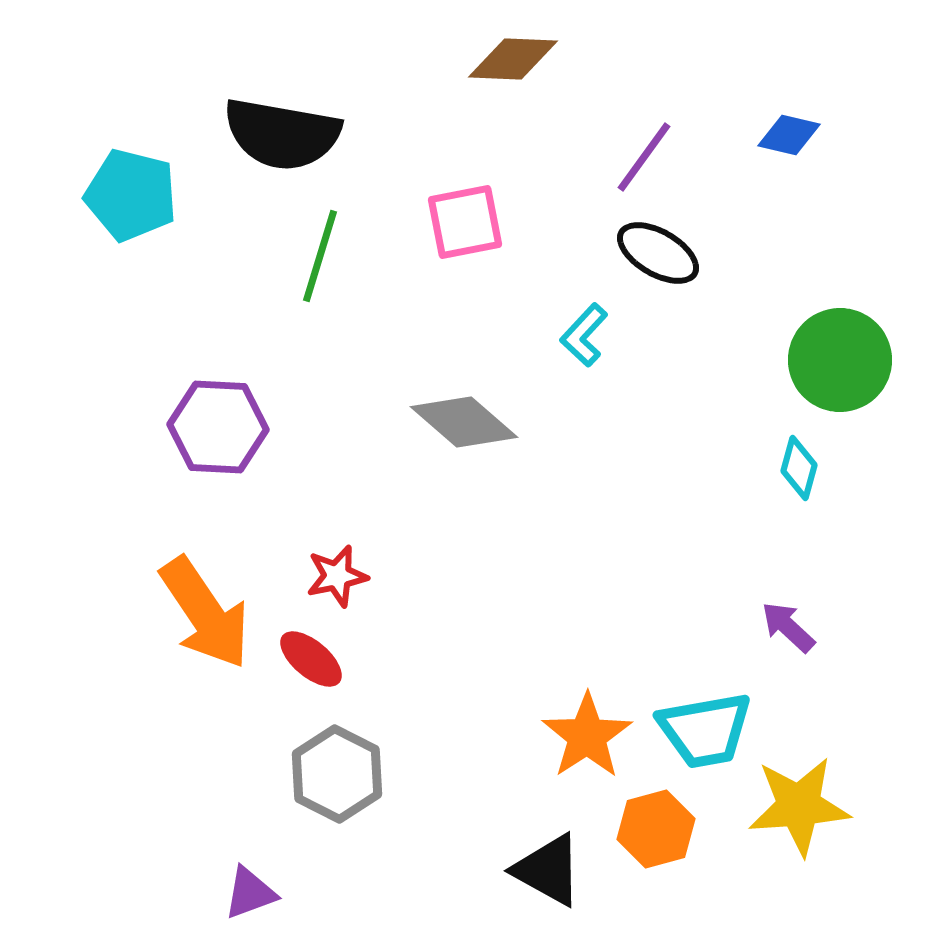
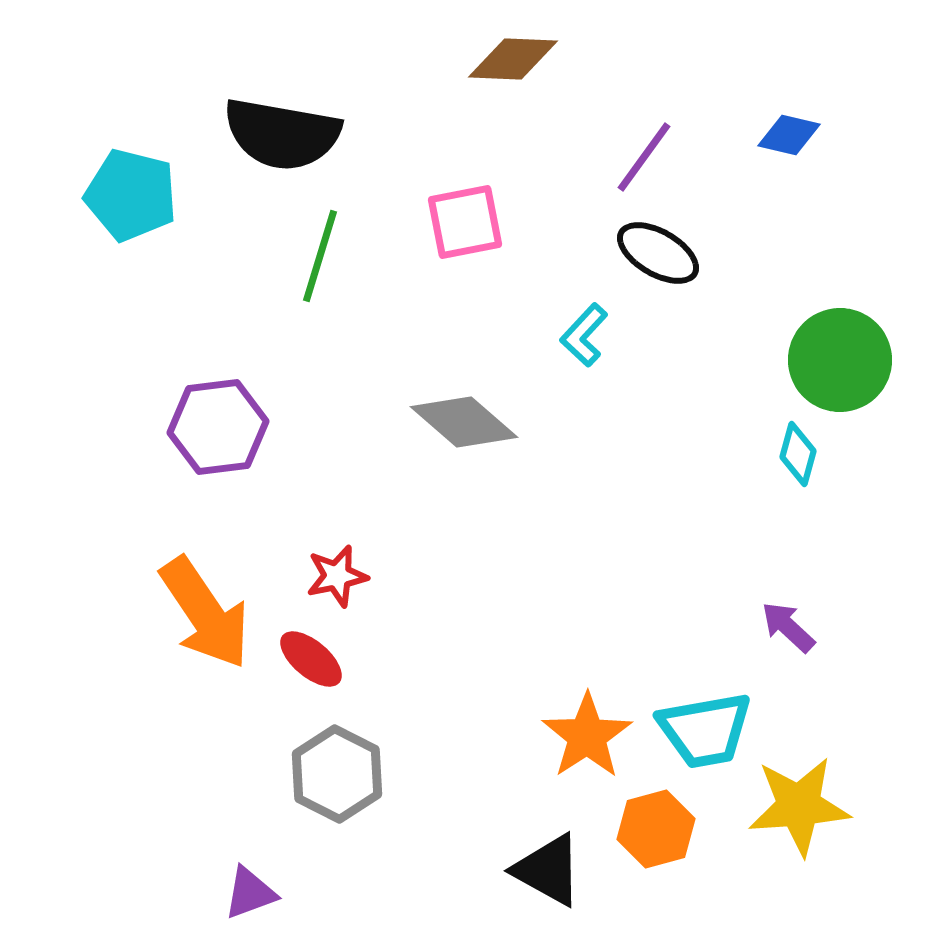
purple hexagon: rotated 10 degrees counterclockwise
cyan diamond: moved 1 px left, 14 px up
